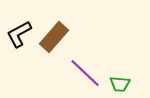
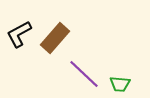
brown rectangle: moved 1 px right, 1 px down
purple line: moved 1 px left, 1 px down
